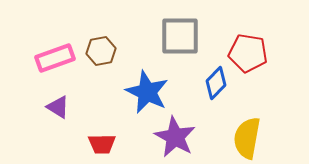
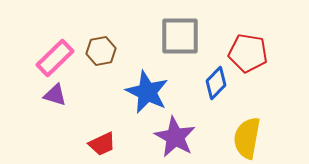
pink rectangle: rotated 24 degrees counterclockwise
purple triangle: moved 3 px left, 12 px up; rotated 15 degrees counterclockwise
red trapezoid: rotated 24 degrees counterclockwise
